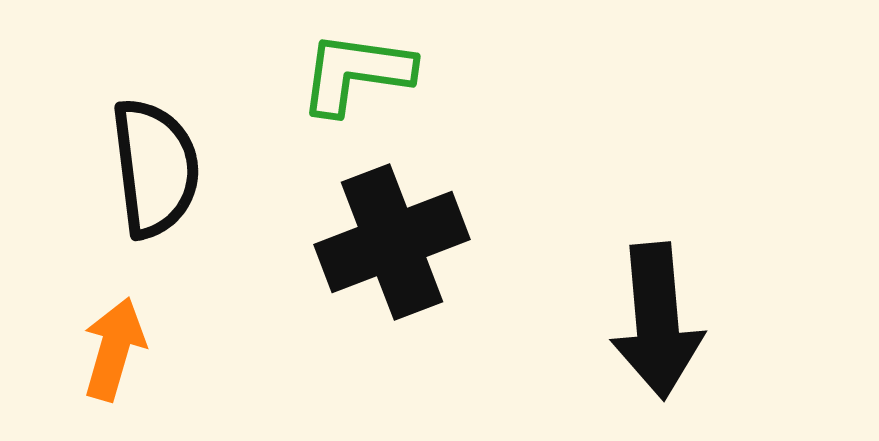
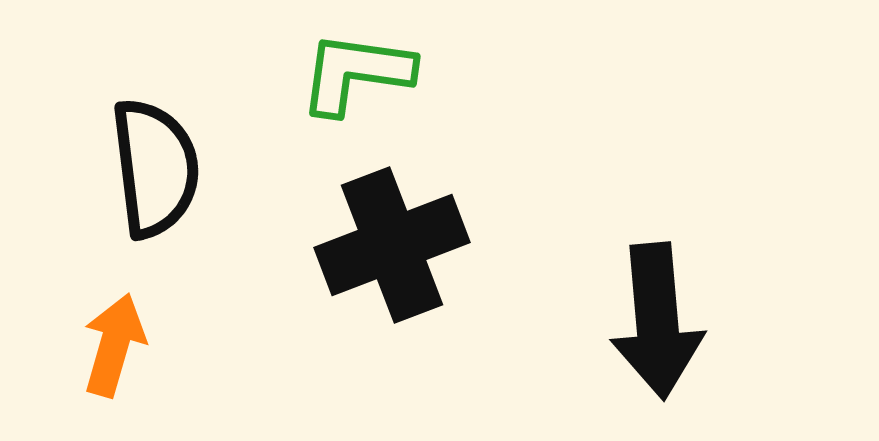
black cross: moved 3 px down
orange arrow: moved 4 px up
